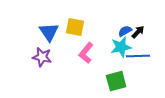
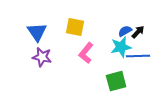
blue triangle: moved 12 px left
